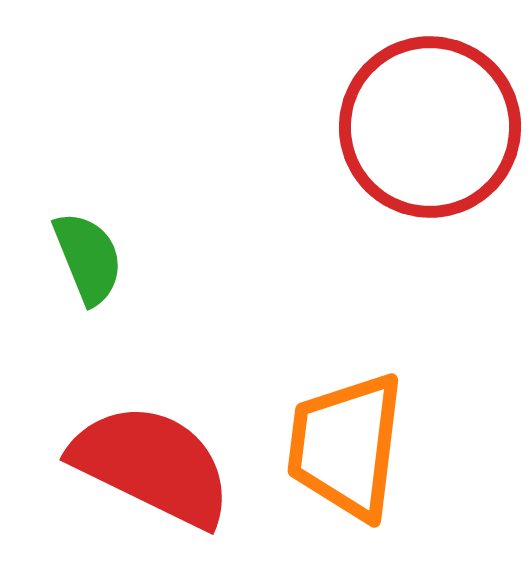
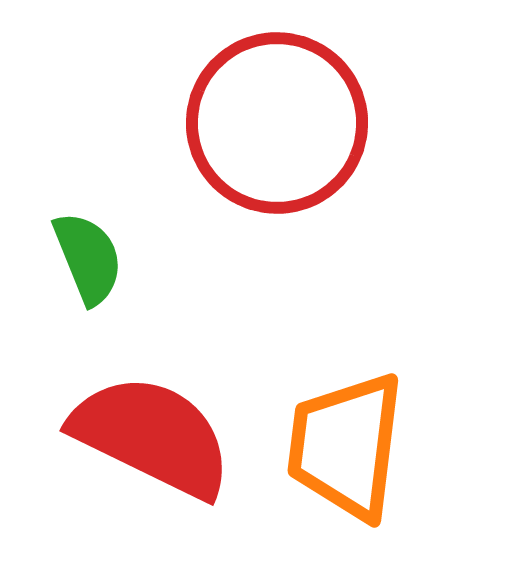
red circle: moved 153 px left, 4 px up
red semicircle: moved 29 px up
